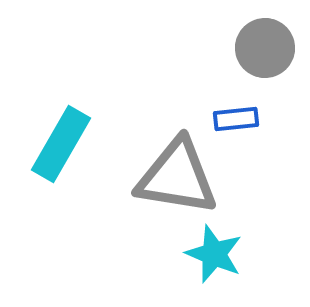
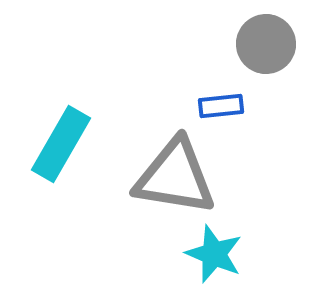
gray circle: moved 1 px right, 4 px up
blue rectangle: moved 15 px left, 13 px up
gray triangle: moved 2 px left
